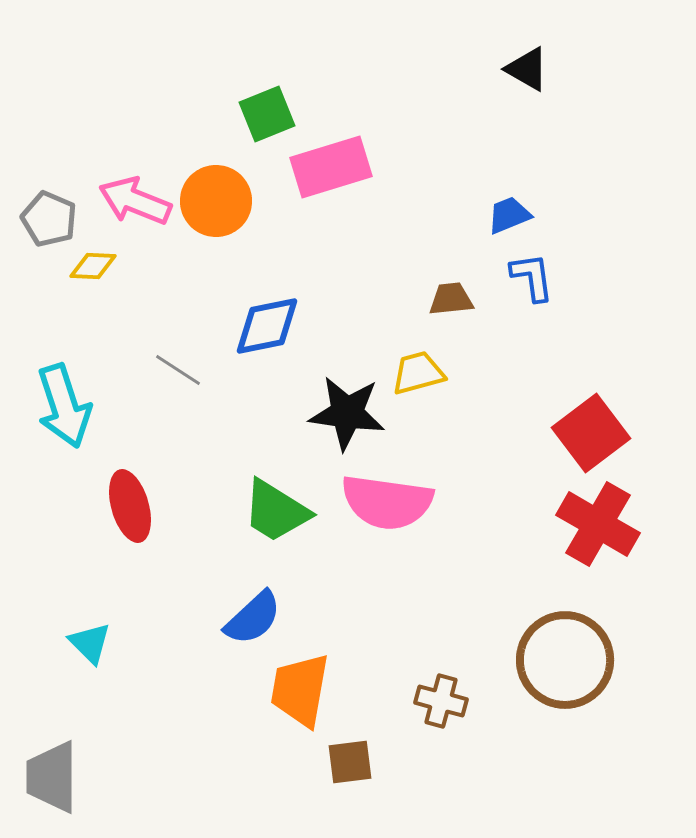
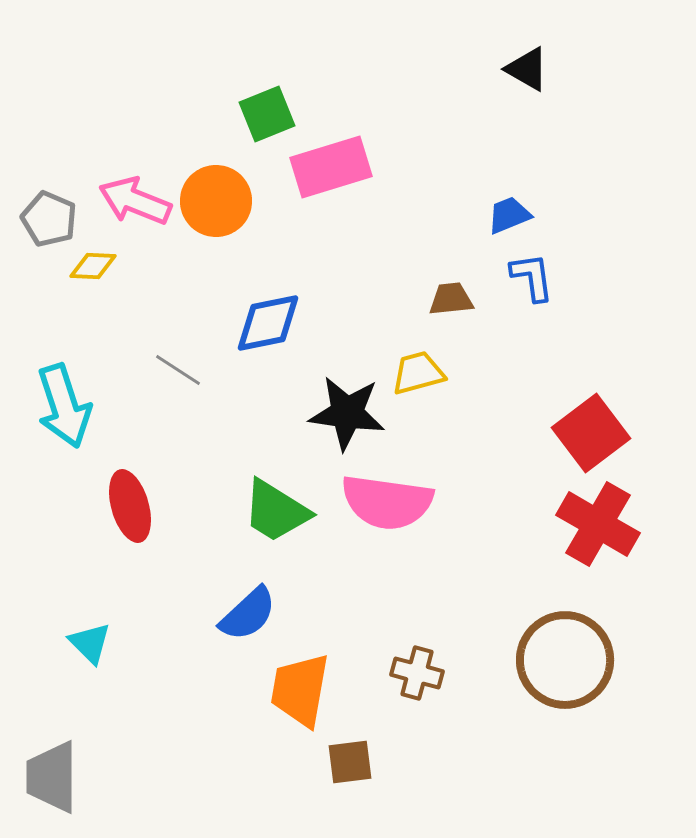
blue diamond: moved 1 px right, 3 px up
blue semicircle: moved 5 px left, 4 px up
brown cross: moved 24 px left, 28 px up
